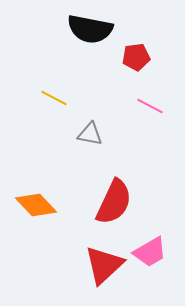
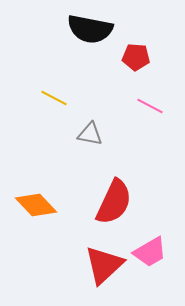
red pentagon: rotated 12 degrees clockwise
